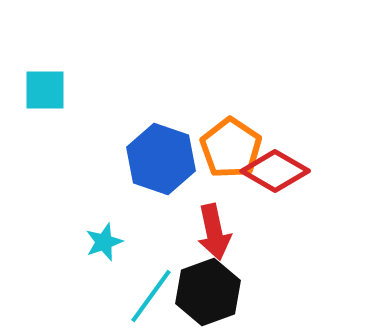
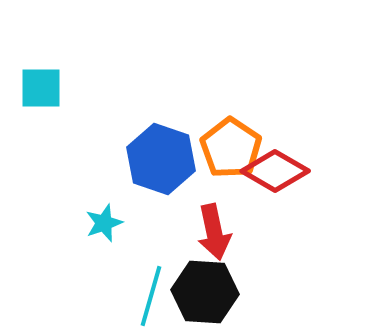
cyan square: moved 4 px left, 2 px up
cyan star: moved 19 px up
black hexagon: moved 3 px left; rotated 24 degrees clockwise
cyan line: rotated 20 degrees counterclockwise
